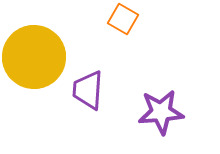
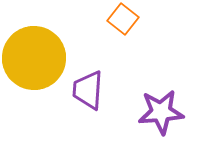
orange square: rotated 8 degrees clockwise
yellow circle: moved 1 px down
